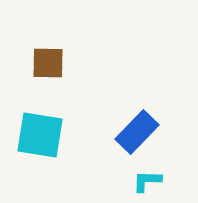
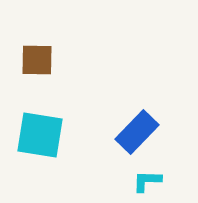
brown square: moved 11 px left, 3 px up
